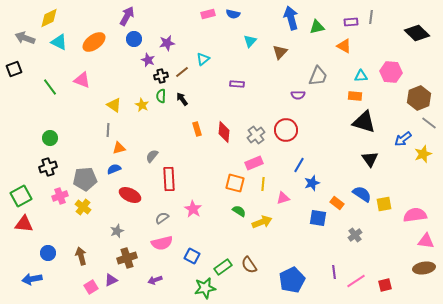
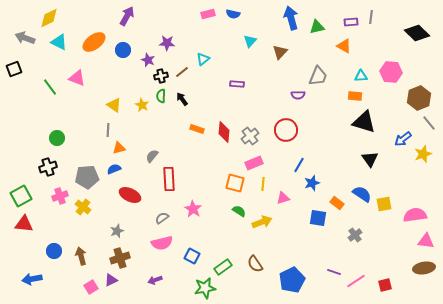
blue circle at (134, 39): moved 11 px left, 11 px down
purple star at (167, 43): rotated 14 degrees clockwise
pink triangle at (82, 80): moved 5 px left, 2 px up
gray line at (429, 123): rotated 14 degrees clockwise
orange rectangle at (197, 129): rotated 56 degrees counterclockwise
gray cross at (256, 135): moved 6 px left, 1 px down
green circle at (50, 138): moved 7 px right
gray pentagon at (85, 179): moved 2 px right, 2 px up
blue circle at (48, 253): moved 6 px right, 2 px up
brown cross at (127, 258): moved 7 px left
brown semicircle at (249, 265): moved 6 px right, 1 px up
purple line at (334, 272): rotated 64 degrees counterclockwise
